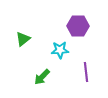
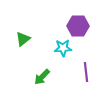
cyan star: moved 3 px right, 2 px up
